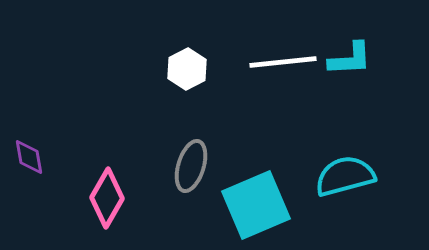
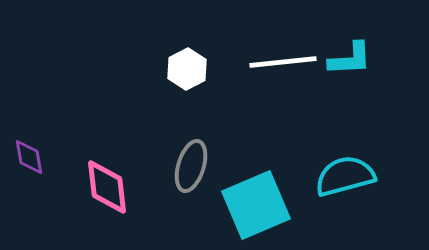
pink diamond: moved 11 px up; rotated 36 degrees counterclockwise
